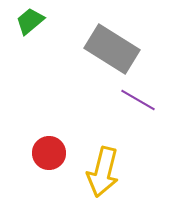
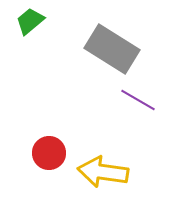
yellow arrow: rotated 84 degrees clockwise
